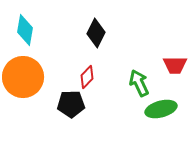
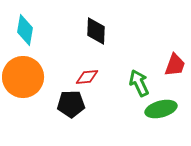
black diamond: moved 2 px up; rotated 24 degrees counterclockwise
red trapezoid: rotated 70 degrees counterclockwise
red diamond: rotated 40 degrees clockwise
